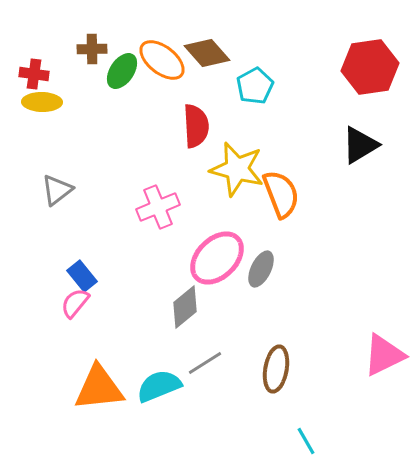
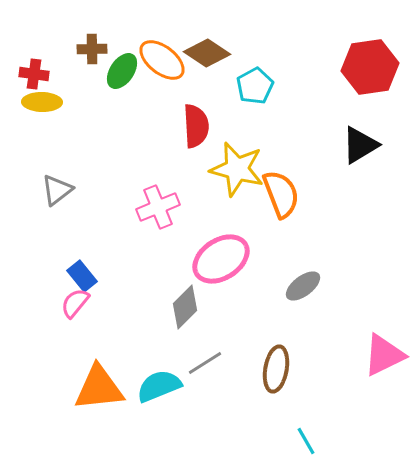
brown diamond: rotated 15 degrees counterclockwise
pink ellipse: moved 4 px right, 1 px down; rotated 12 degrees clockwise
gray ellipse: moved 42 px right, 17 px down; rotated 27 degrees clockwise
gray diamond: rotated 6 degrees counterclockwise
